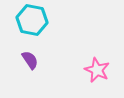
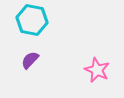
purple semicircle: rotated 102 degrees counterclockwise
